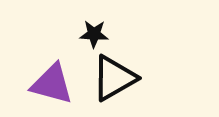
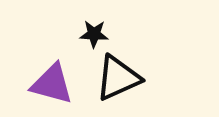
black triangle: moved 4 px right; rotated 6 degrees clockwise
